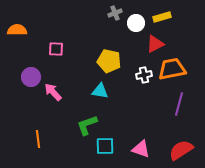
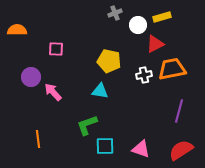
white circle: moved 2 px right, 2 px down
purple line: moved 7 px down
